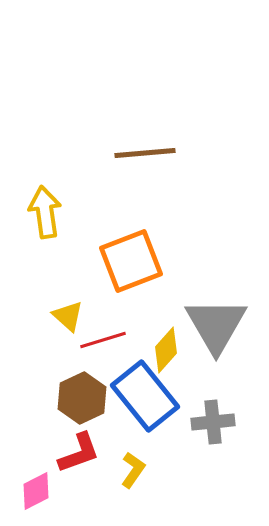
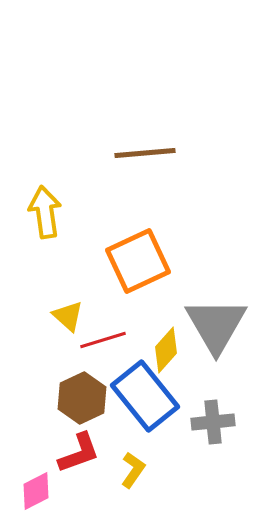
orange square: moved 7 px right; rotated 4 degrees counterclockwise
